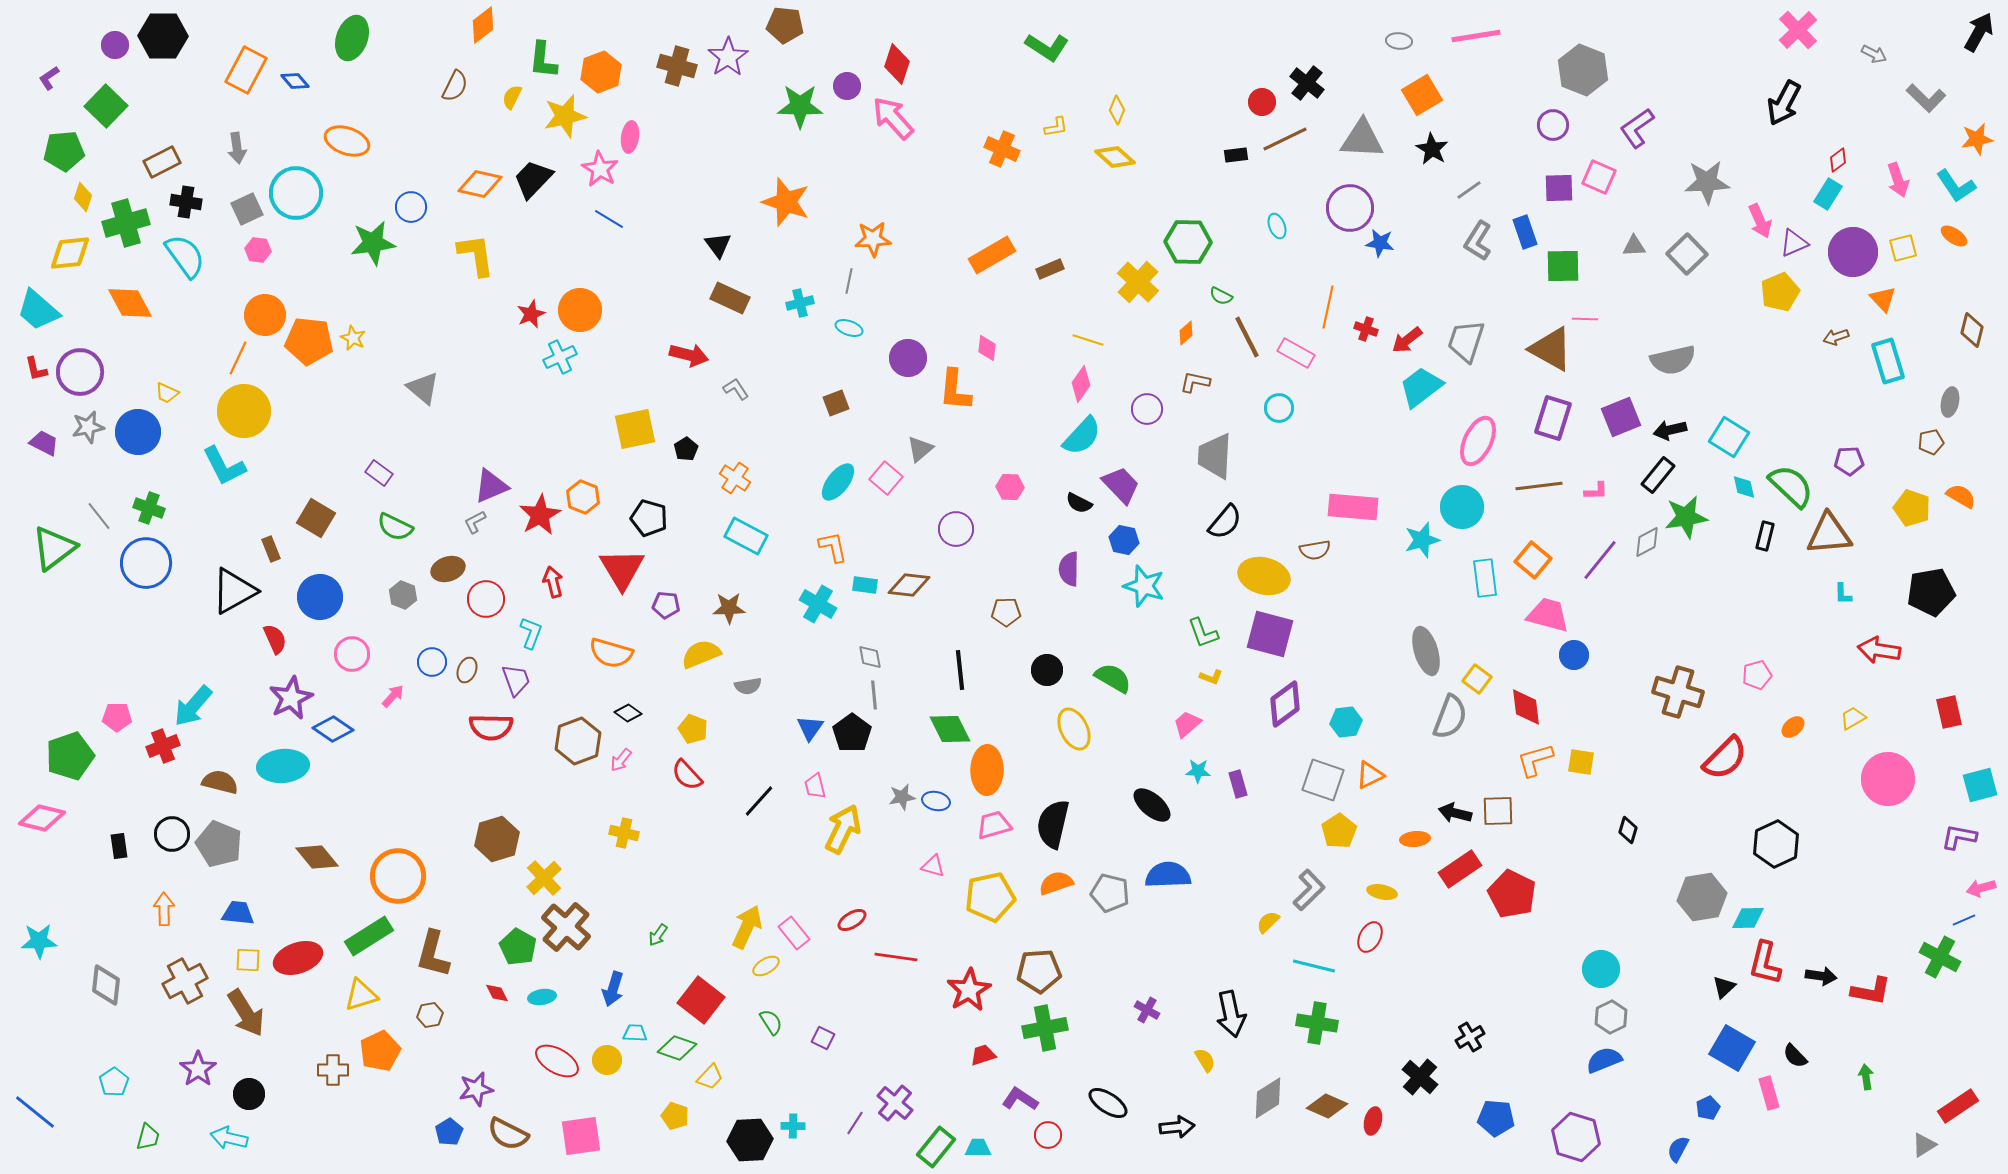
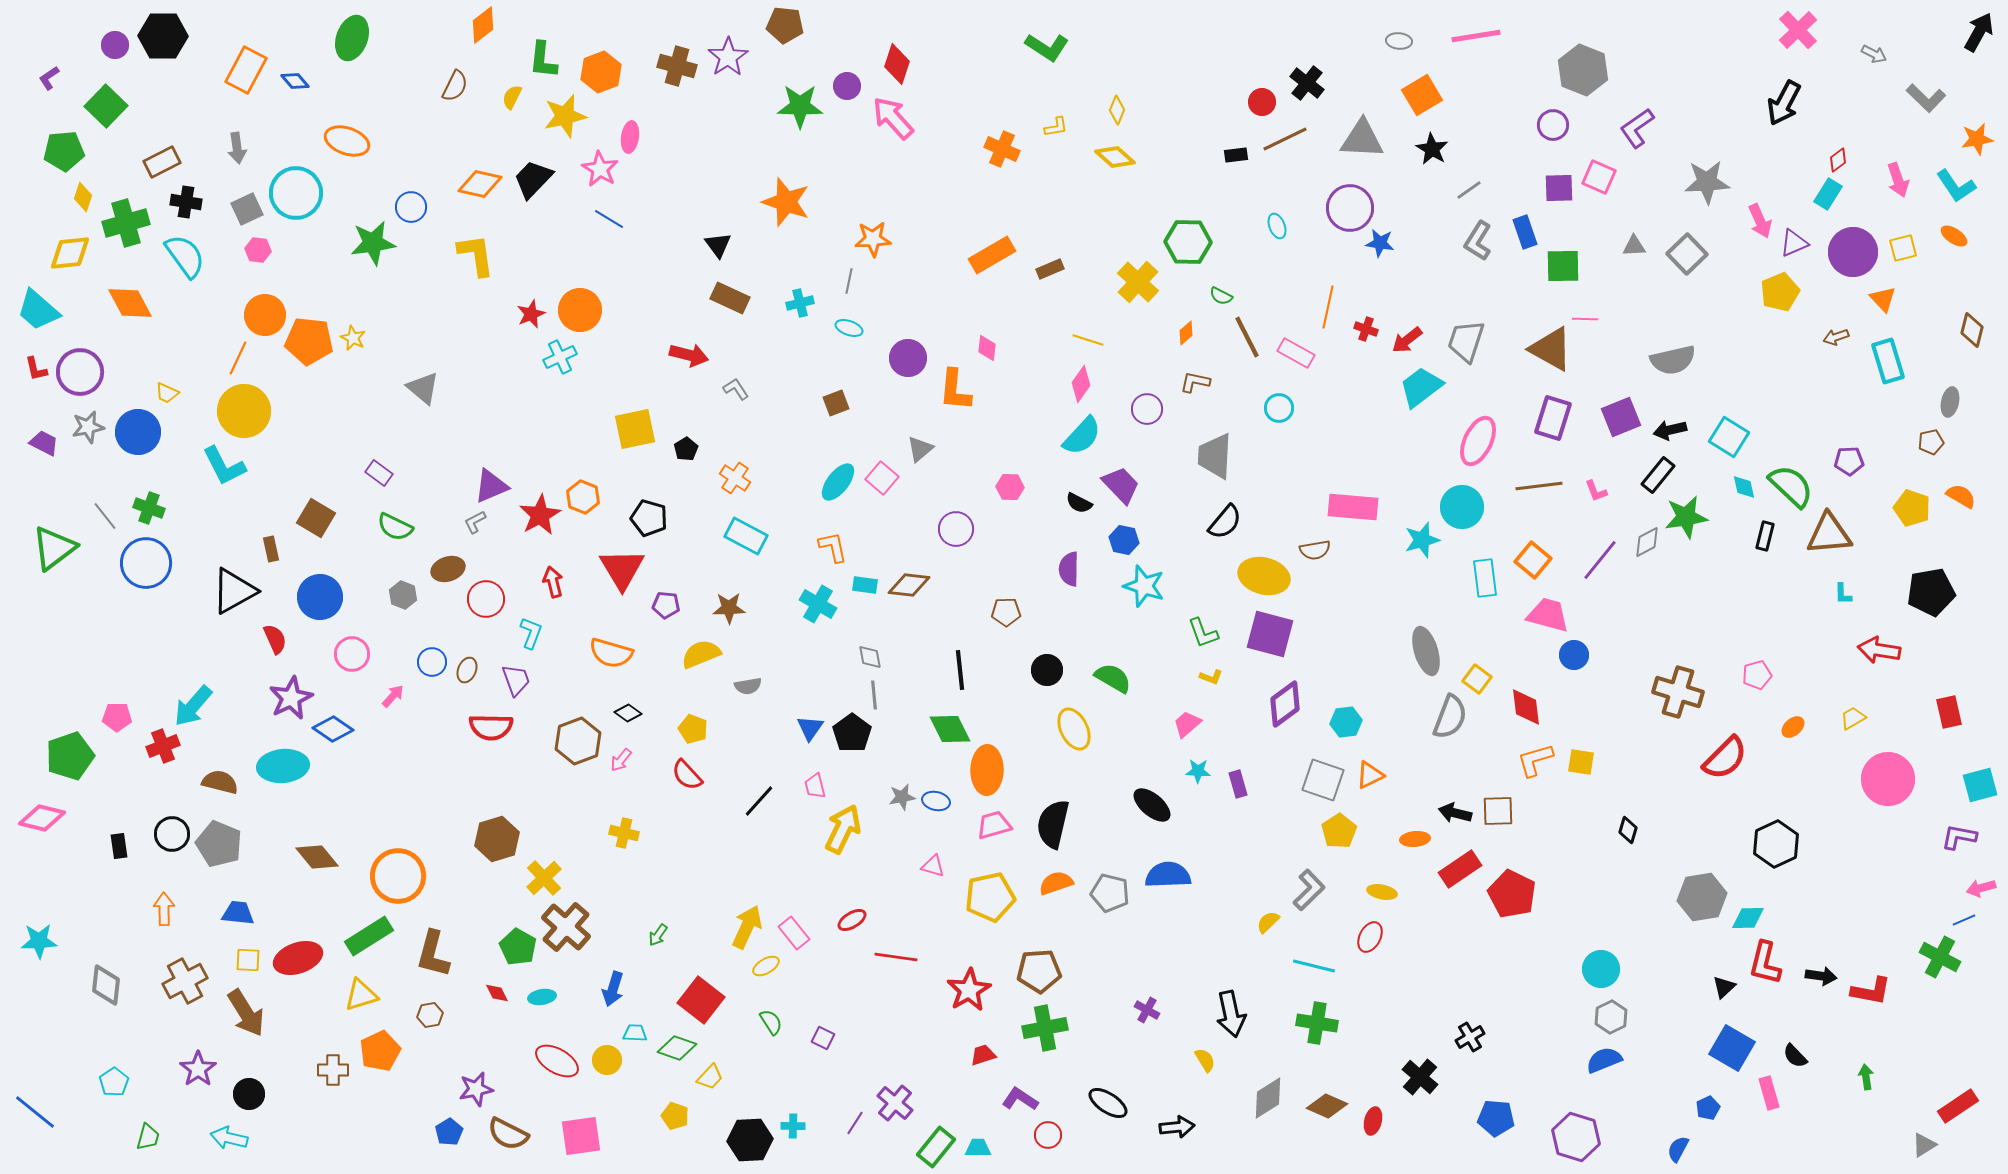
pink square at (886, 478): moved 4 px left
pink L-shape at (1596, 491): rotated 70 degrees clockwise
gray line at (99, 516): moved 6 px right
brown rectangle at (271, 549): rotated 10 degrees clockwise
